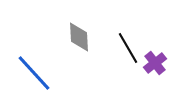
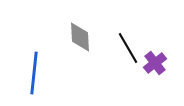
gray diamond: moved 1 px right
blue line: rotated 48 degrees clockwise
